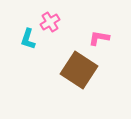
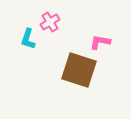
pink L-shape: moved 1 px right, 4 px down
brown square: rotated 15 degrees counterclockwise
